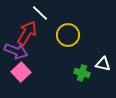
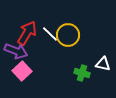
white line: moved 10 px right, 21 px down
pink square: moved 1 px right, 1 px up
